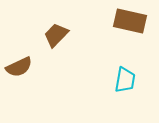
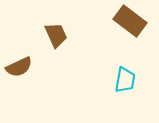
brown rectangle: rotated 24 degrees clockwise
brown trapezoid: rotated 112 degrees clockwise
